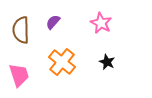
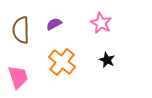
purple semicircle: moved 1 px right, 2 px down; rotated 21 degrees clockwise
black star: moved 2 px up
pink trapezoid: moved 1 px left, 2 px down
